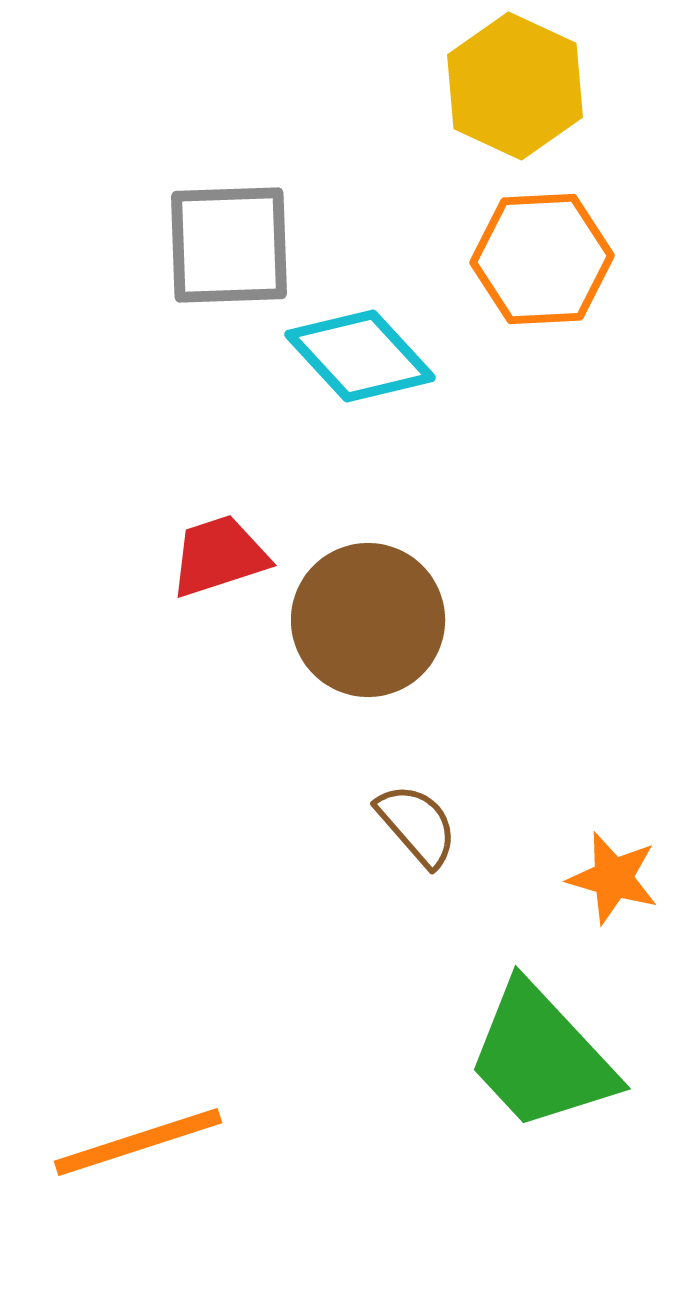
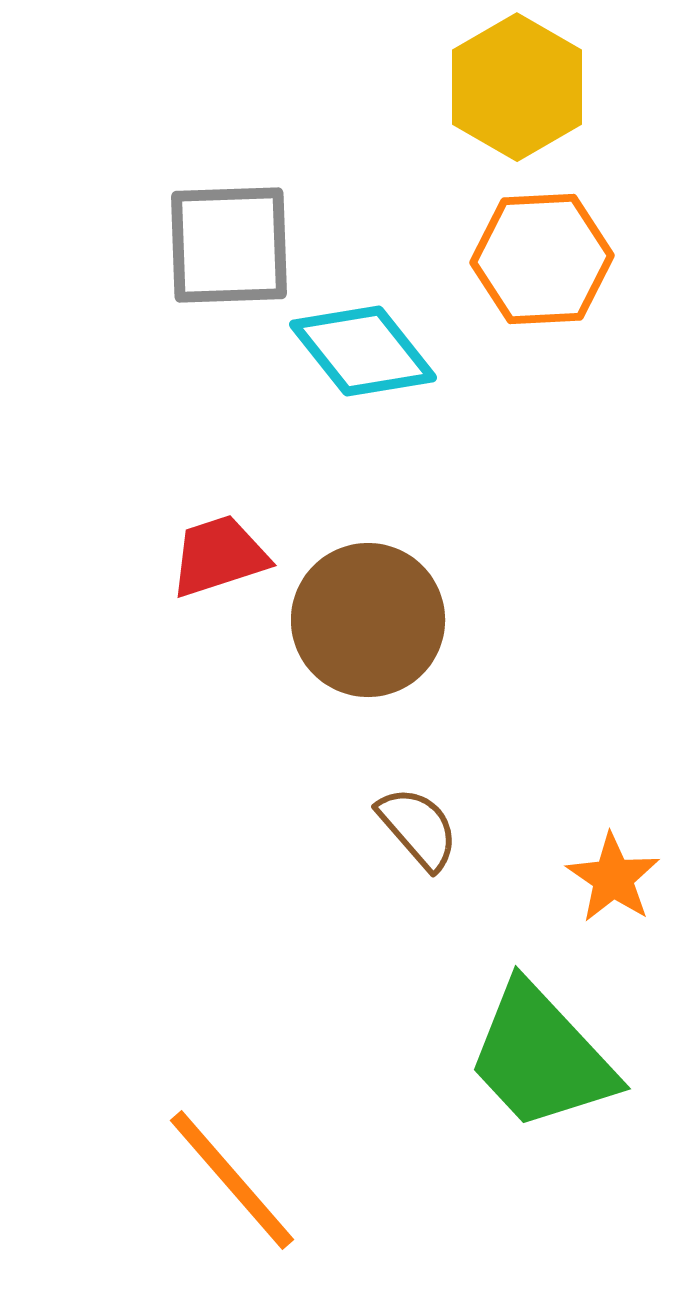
yellow hexagon: moved 2 px right, 1 px down; rotated 5 degrees clockwise
cyan diamond: moved 3 px right, 5 px up; rotated 4 degrees clockwise
brown semicircle: moved 1 px right, 3 px down
orange star: rotated 18 degrees clockwise
orange line: moved 94 px right, 38 px down; rotated 67 degrees clockwise
